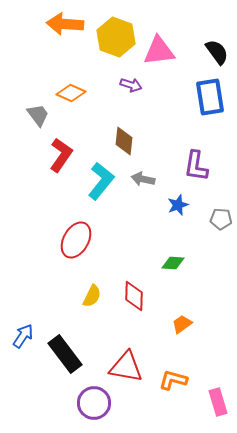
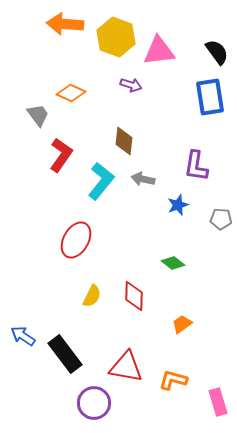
green diamond: rotated 35 degrees clockwise
blue arrow: rotated 90 degrees counterclockwise
